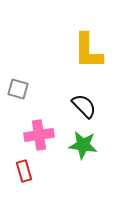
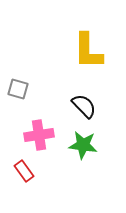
red rectangle: rotated 20 degrees counterclockwise
